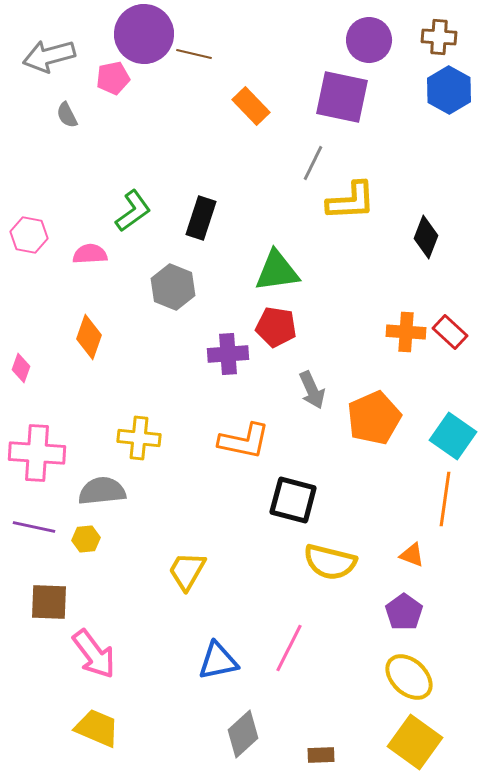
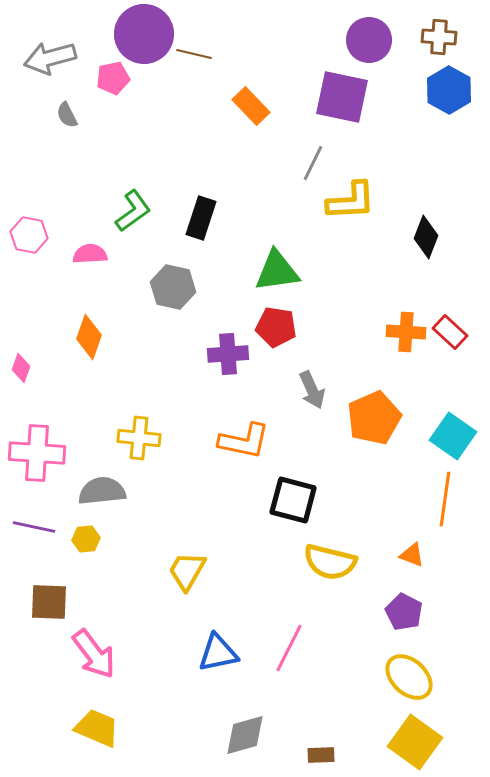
gray arrow at (49, 56): moved 1 px right, 2 px down
gray hexagon at (173, 287): rotated 9 degrees counterclockwise
purple pentagon at (404, 612): rotated 9 degrees counterclockwise
blue triangle at (218, 661): moved 8 px up
gray diamond at (243, 734): moved 2 px right, 1 px down; rotated 27 degrees clockwise
